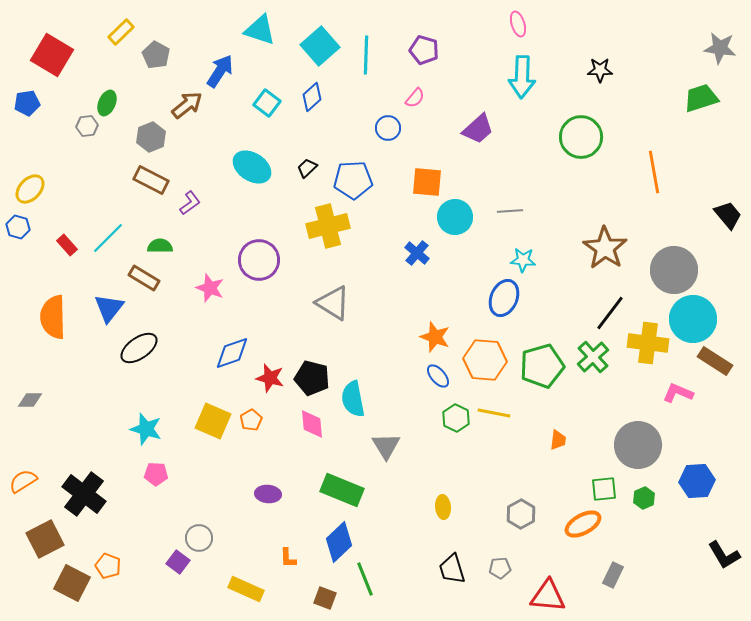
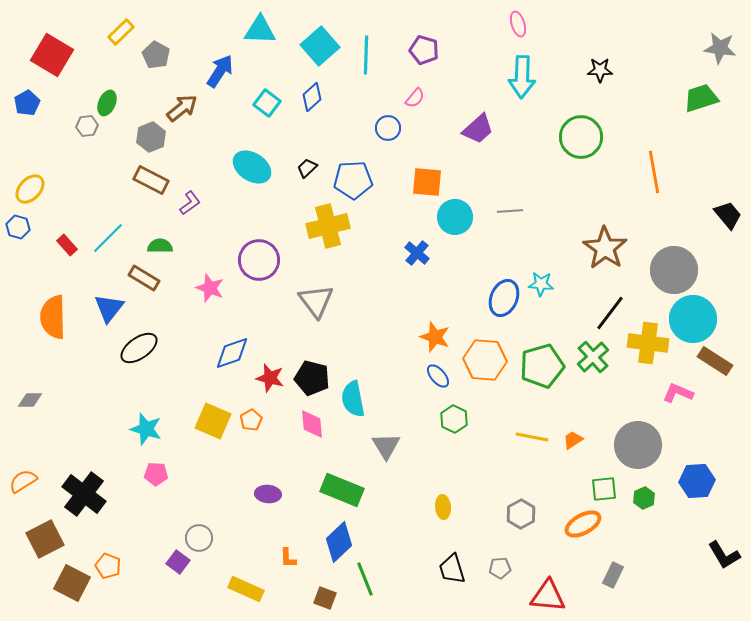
cyan triangle at (260, 30): rotated 16 degrees counterclockwise
blue pentagon at (27, 103): rotated 20 degrees counterclockwise
brown arrow at (187, 105): moved 5 px left, 3 px down
cyan star at (523, 260): moved 18 px right, 24 px down
gray triangle at (333, 303): moved 17 px left, 2 px up; rotated 21 degrees clockwise
yellow line at (494, 413): moved 38 px right, 24 px down
green hexagon at (456, 418): moved 2 px left, 1 px down
orange trapezoid at (558, 440): moved 15 px right; rotated 130 degrees counterclockwise
